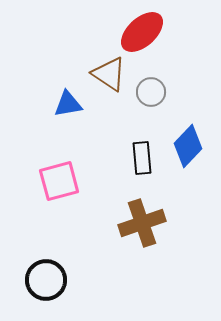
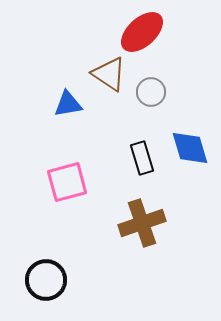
blue diamond: moved 2 px right, 2 px down; rotated 60 degrees counterclockwise
black rectangle: rotated 12 degrees counterclockwise
pink square: moved 8 px right, 1 px down
